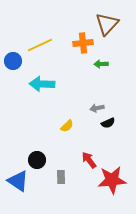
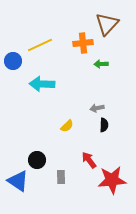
black semicircle: moved 4 px left, 2 px down; rotated 64 degrees counterclockwise
